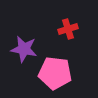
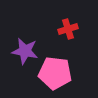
purple star: moved 1 px right, 2 px down
